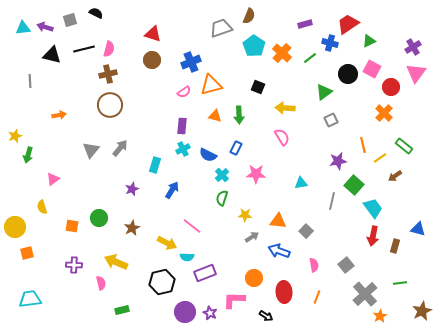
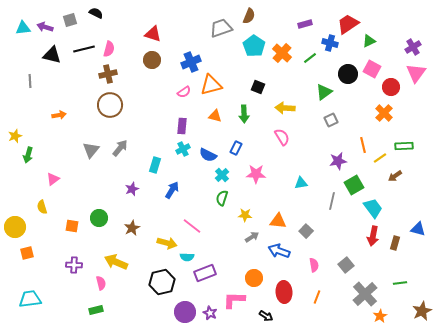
green arrow at (239, 115): moved 5 px right, 1 px up
green rectangle at (404, 146): rotated 42 degrees counterclockwise
green square at (354, 185): rotated 18 degrees clockwise
yellow arrow at (167, 243): rotated 12 degrees counterclockwise
brown rectangle at (395, 246): moved 3 px up
green rectangle at (122, 310): moved 26 px left
